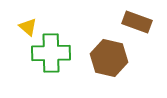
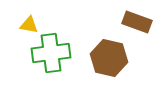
yellow triangle: moved 1 px right, 2 px up; rotated 30 degrees counterclockwise
green cross: rotated 6 degrees counterclockwise
